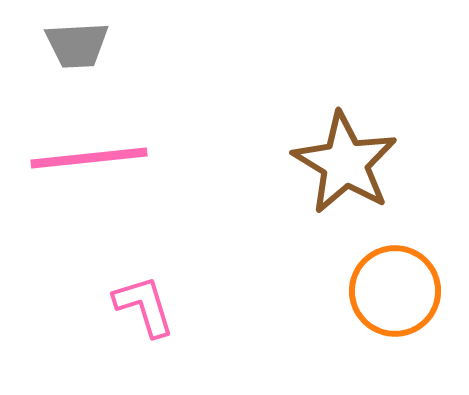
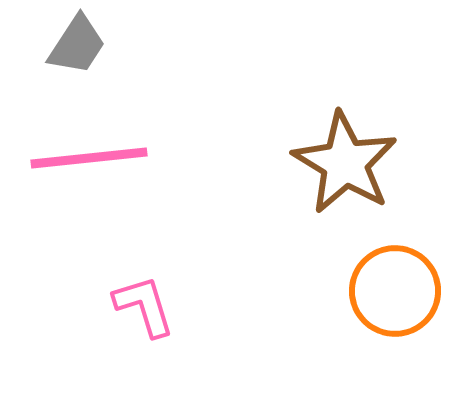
gray trapezoid: rotated 54 degrees counterclockwise
